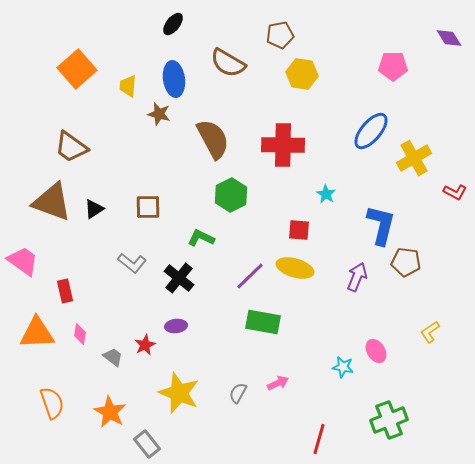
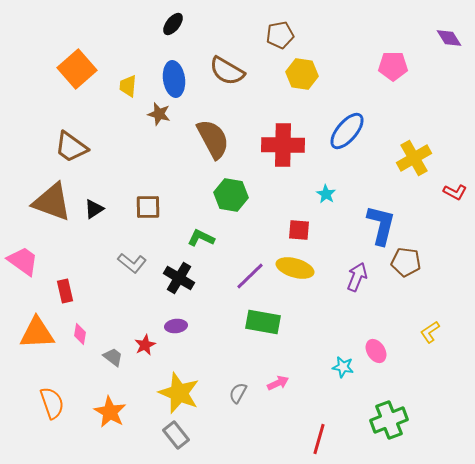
brown semicircle at (228, 63): moved 1 px left, 8 px down
blue ellipse at (371, 131): moved 24 px left
green hexagon at (231, 195): rotated 24 degrees counterclockwise
black cross at (179, 278): rotated 8 degrees counterclockwise
gray rectangle at (147, 444): moved 29 px right, 9 px up
